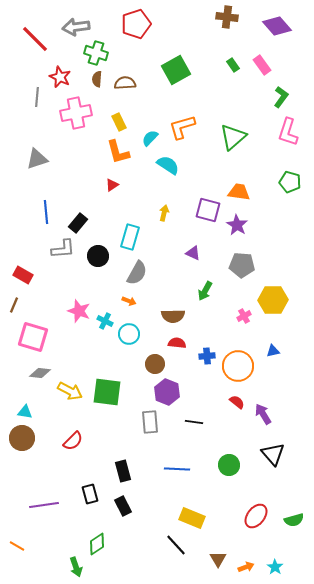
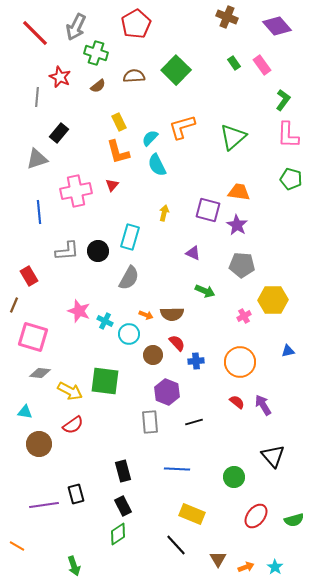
brown cross at (227, 17): rotated 15 degrees clockwise
red pentagon at (136, 24): rotated 12 degrees counterclockwise
gray arrow at (76, 27): rotated 56 degrees counterclockwise
red line at (35, 39): moved 6 px up
green rectangle at (233, 65): moved 1 px right, 2 px up
green square at (176, 70): rotated 16 degrees counterclockwise
brown semicircle at (97, 79): moved 1 px right, 7 px down; rotated 133 degrees counterclockwise
brown semicircle at (125, 83): moved 9 px right, 7 px up
green L-shape at (281, 97): moved 2 px right, 3 px down
pink cross at (76, 113): moved 78 px down
pink L-shape at (288, 132): moved 3 px down; rotated 16 degrees counterclockwise
cyan semicircle at (168, 165): moved 11 px left; rotated 150 degrees counterclockwise
green pentagon at (290, 182): moved 1 px right, 3 px up
red triangle at (112, 185): rotated 16 degrees counterclockwise
blue line at (46, 212): moved 7 px left
black rectangle at (78, 223): moved 19 px left, 90 px up
gray L-shape at (63, 249): moved 4 px right, 2 px down
black circle at (98, 256): moved 5 px up
gray semicircle at (137, 273): moved 8 px left, 5 px down
red rectangle at (23, 275): moved 6 px right, 1 px down; rotated 30 degrees clockwise
green arrow at (205, 291): rotated 96 degrees counterclockwise
orange arrow at (129, 301): moved 17 px right, 14 px down
brown semicircle at (173, 316): moved 1 px left, 2 px up
red semicircle at (177, 343): rotated 42 degrees clockwise
blue triangle at (273, 351): moved 15 px right
blue cross at (207, 356): moved 11 px left, 5 px down
brown circle at (155, 364): moved 2 px left, 9 px up
orange circle at (238, 366): moved 2 px right, 4 px up
green square at (107, 392): moved 2 px left, 11 px up
purple arrow at (263, 414): moved 9 px up
black line at (194, 422): rotated 24 degrees counterclockwise
brown circle at (22, 438): moved 17 px right, 6 px down
red semicircle at (73, 441): moved 16 px up; rotated 10 degrees clockwise
black triangle at (273, 454): moved 2 px down
green circle at (229, 465): moved 5 px right, 12 px down
black rectangle at (90, 494): moved 14 px left
yellow rectangle at (192, 518): moved 4 px up
green diamond at (97, 544): moved 21 px right, 10 px up
green arrow at (76, 567): moved 2 px left, 1 px up
